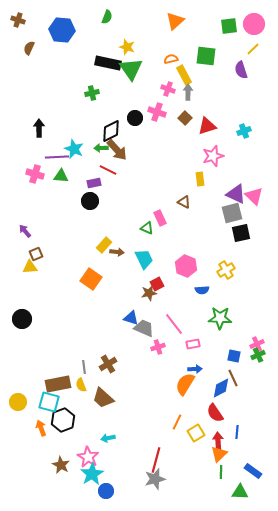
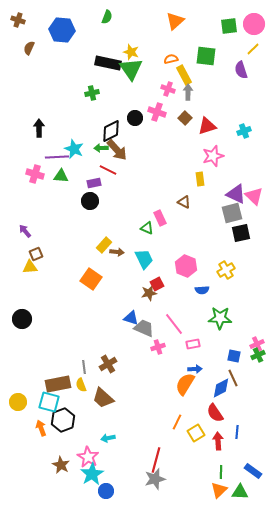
yellow star at (127, 47): moved 4 px right, 5 px down
orange triangle at (219, 454): moved 36 px down
